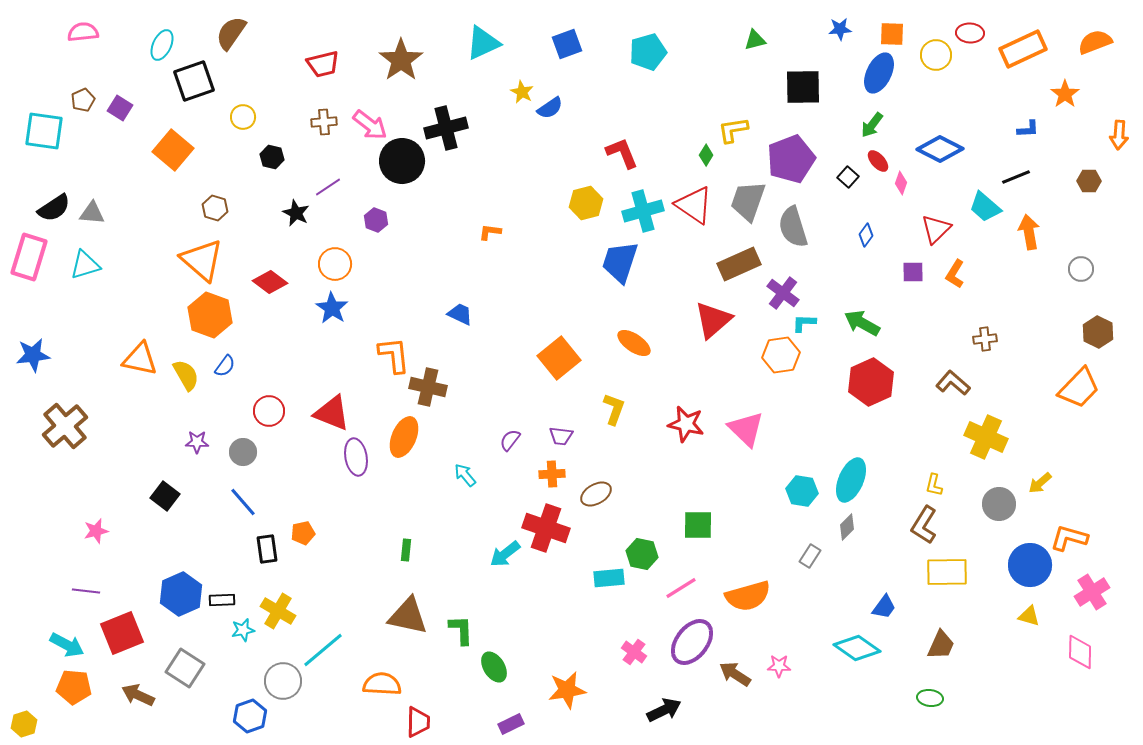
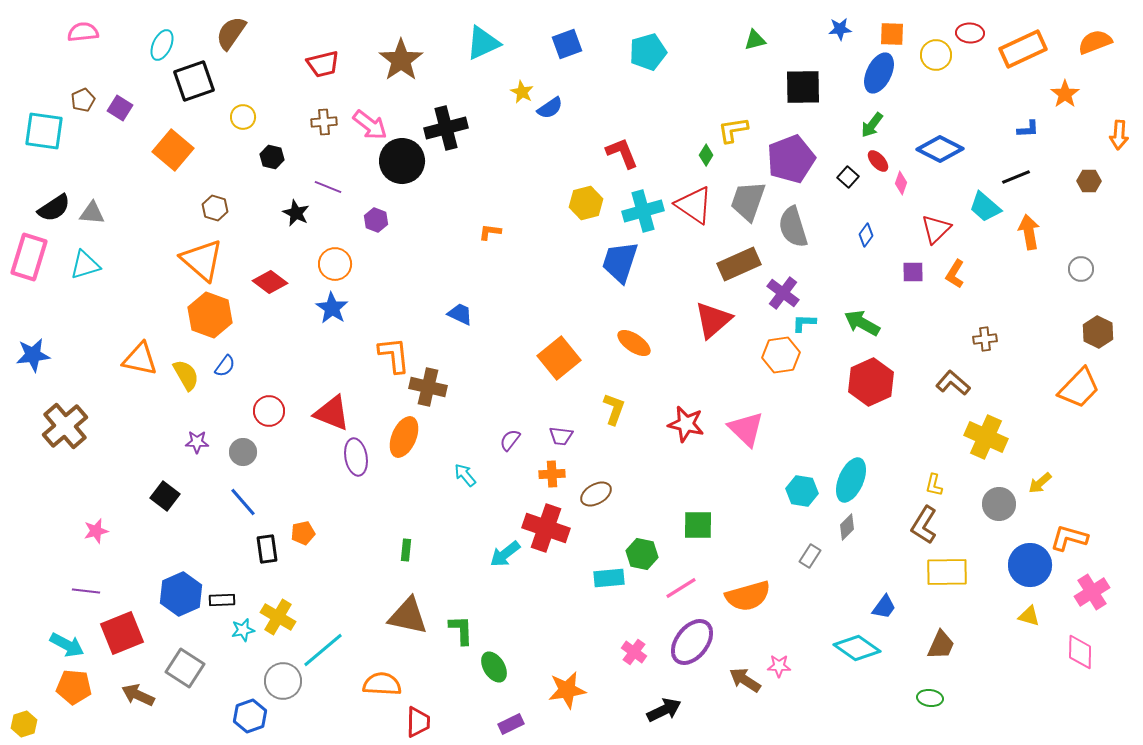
purple line at (328, 187): rotated 56 degrees clockwise
yellow cross at (278, 611): moved 6 px down
brown arrow at (735, 674): moved 10 px right, 6 px down
